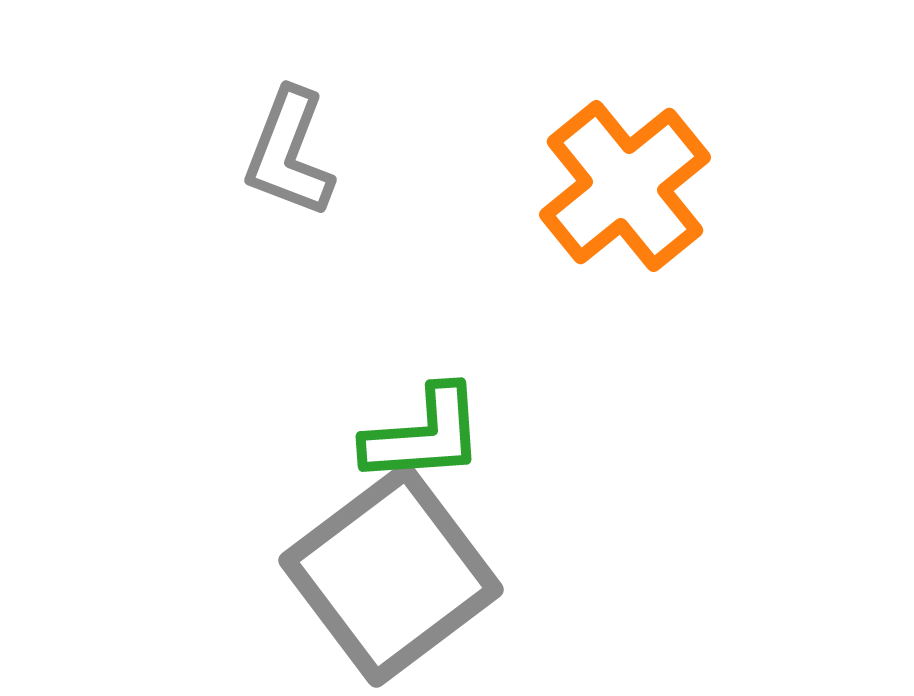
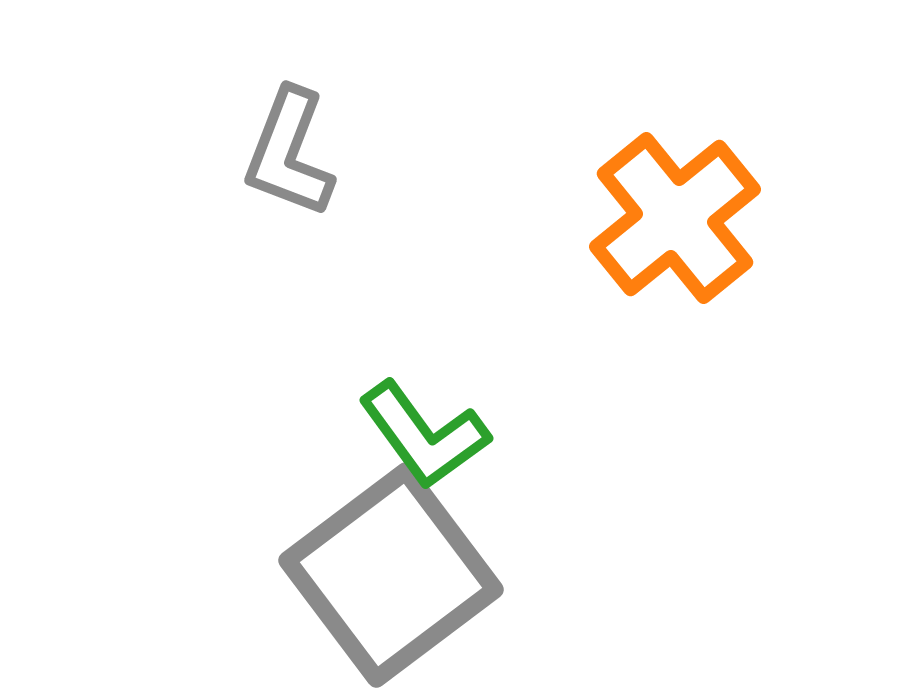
orange cross: moved 50 px right, 32 px down
green L-shape: rotated 58 degrees clockwise
